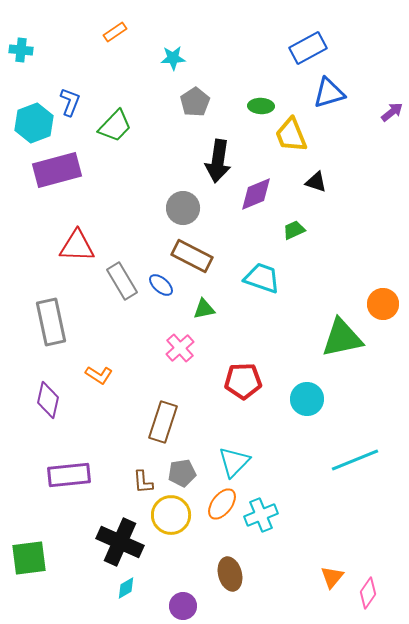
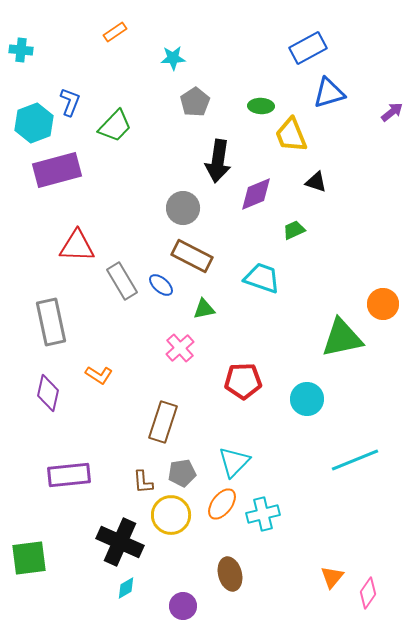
purple diamond at (48, 400): moved 7 px up
cyan cross at (261, 515): moved 2 px right, 1 px up; rotated 8 degrees clockwise
